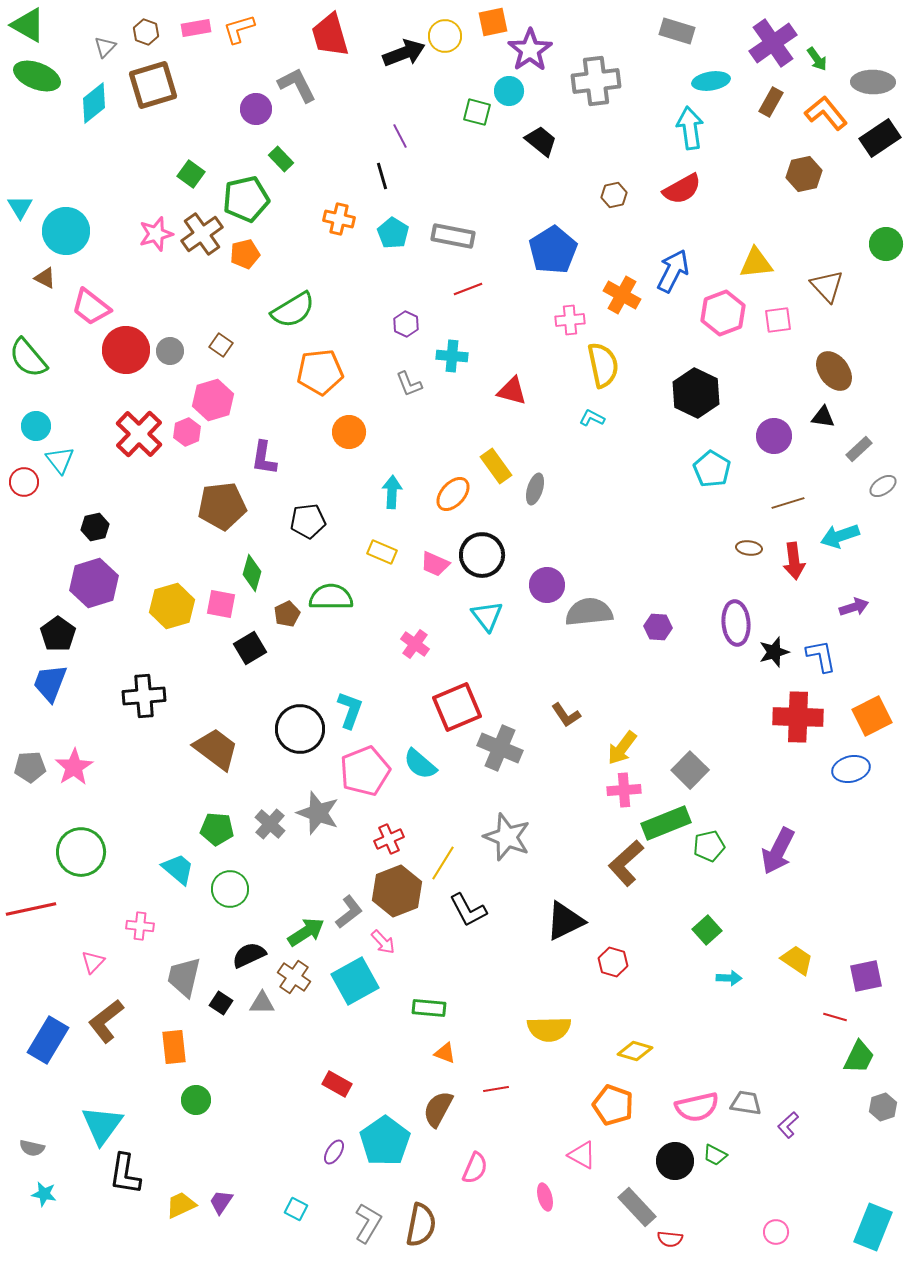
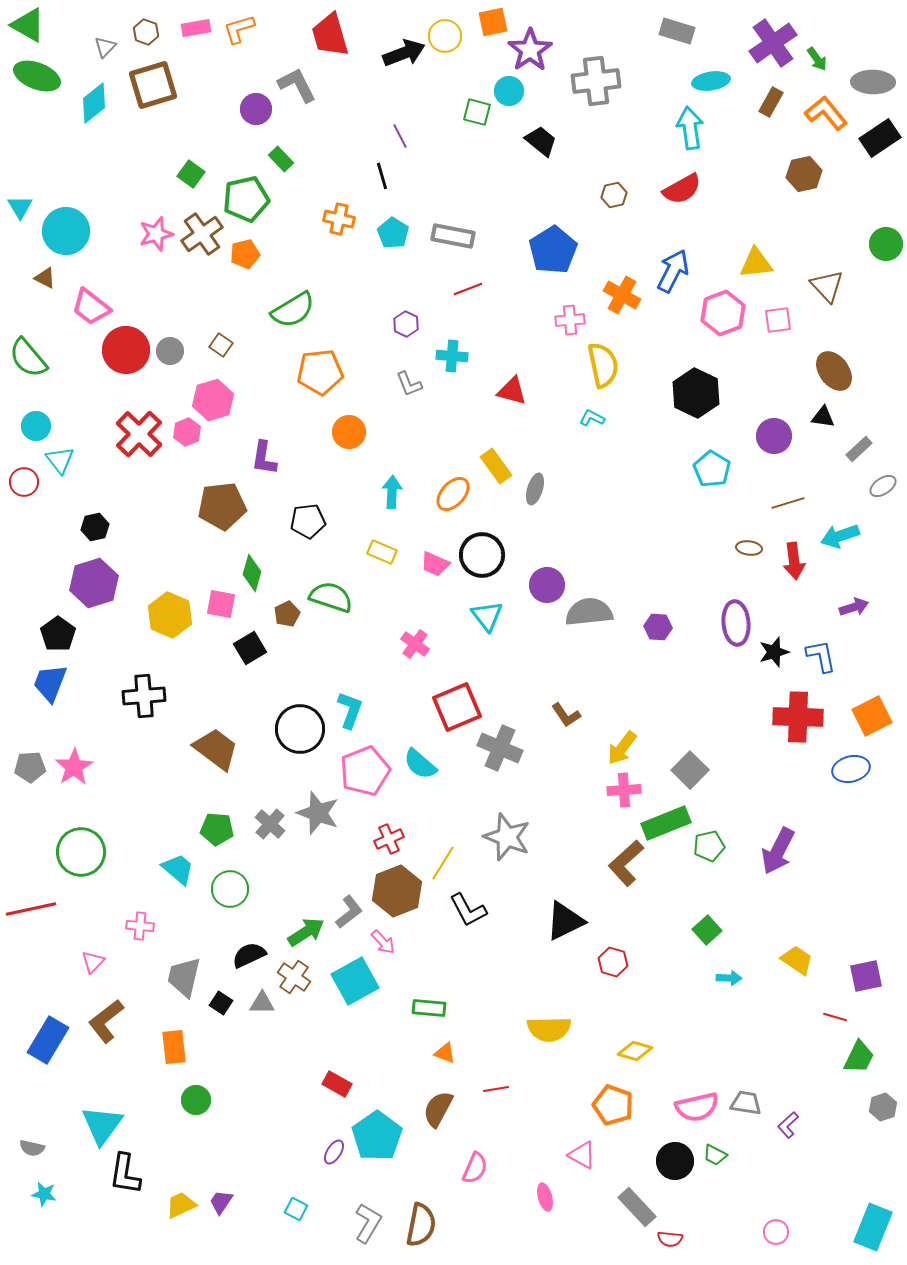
green semicircle at (331, 597): rotated 18 degrees clockwise
yellow hexagon at (172, 606): moved 2 px left, 9 px down; rotated 21 degrees counterclockwise
cyan pentagon at (385, 1141): moved 8 px left, 5 px up
